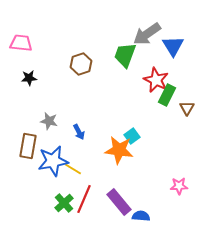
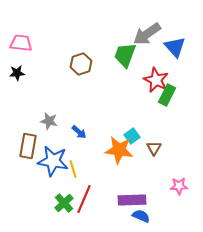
blue triangle: moved 2 px right, 1 px down; rotated 10 degrees counterclockwise
black star: moved 12 px left, 5 px up
brown triangle: moved 33 px left, 40 px down
blue arrow: rotated 21 degrees counterclockwise
blue star: rotated 20 degrees clockwise
yellow line: rotated 42 degrees clockwise
purple rectangle: moved 13 px right, 2 px up; rotated 52 degrees counterclockwise
blue semicircle: rotated 18 degrees clockwise
